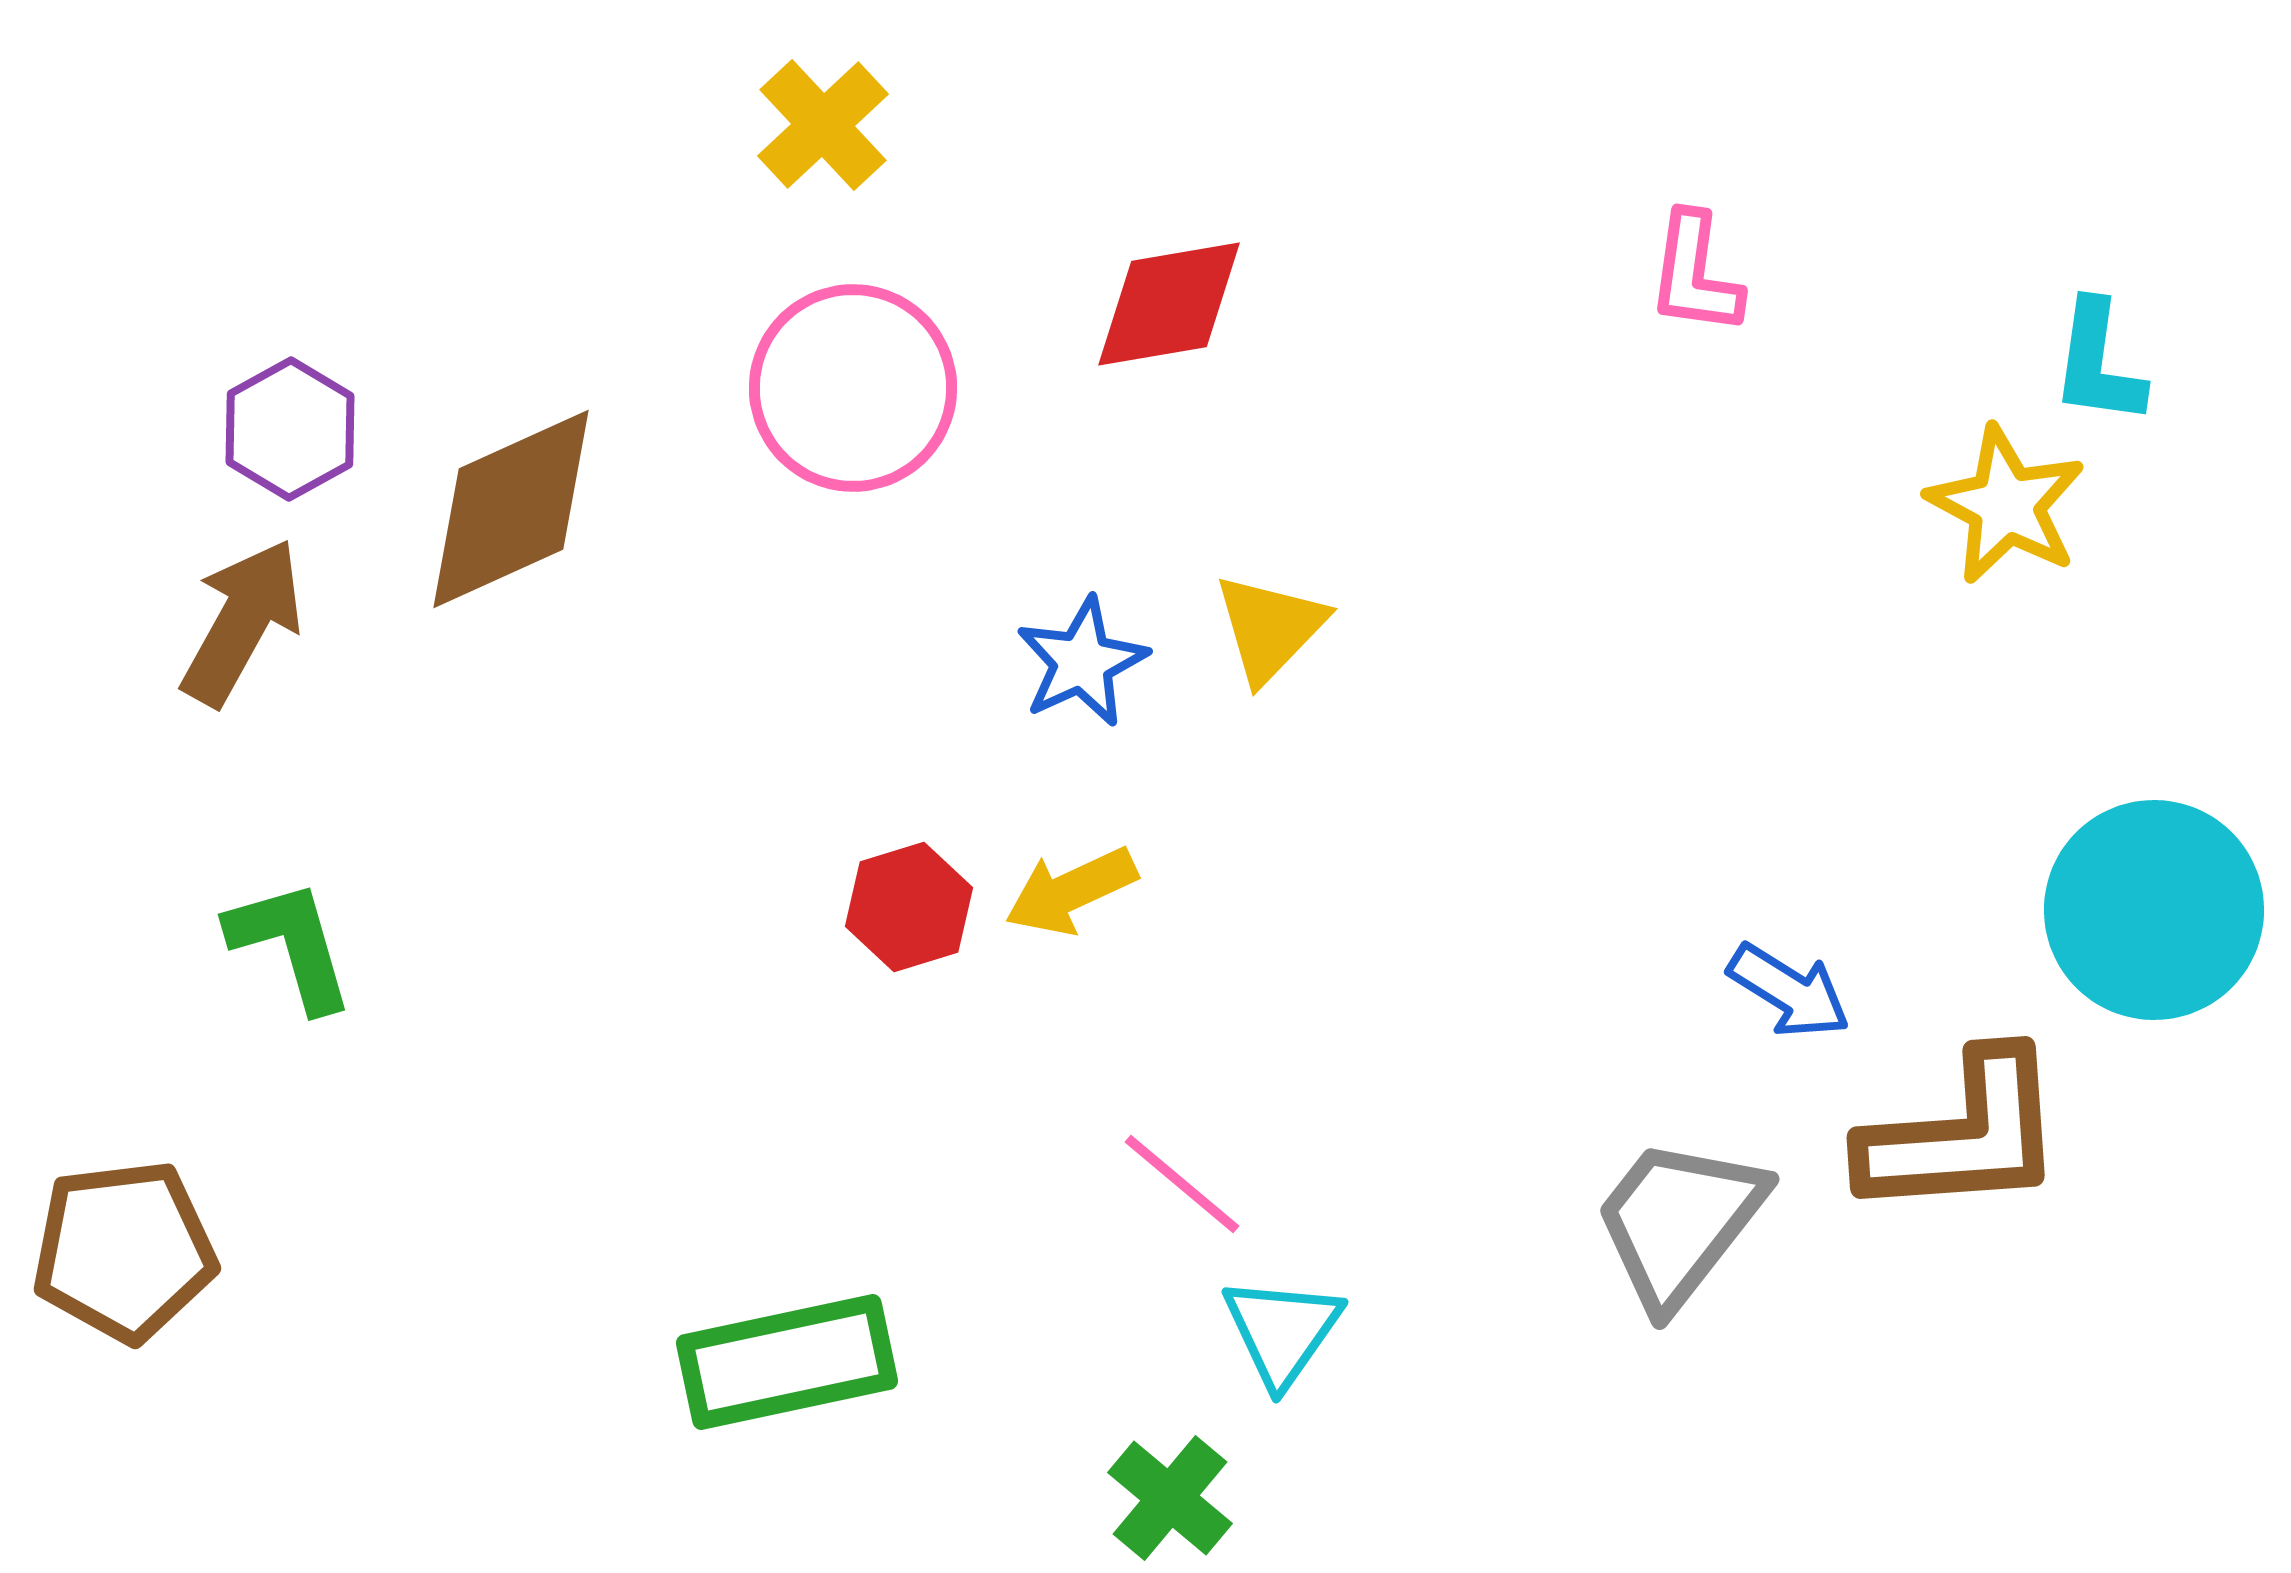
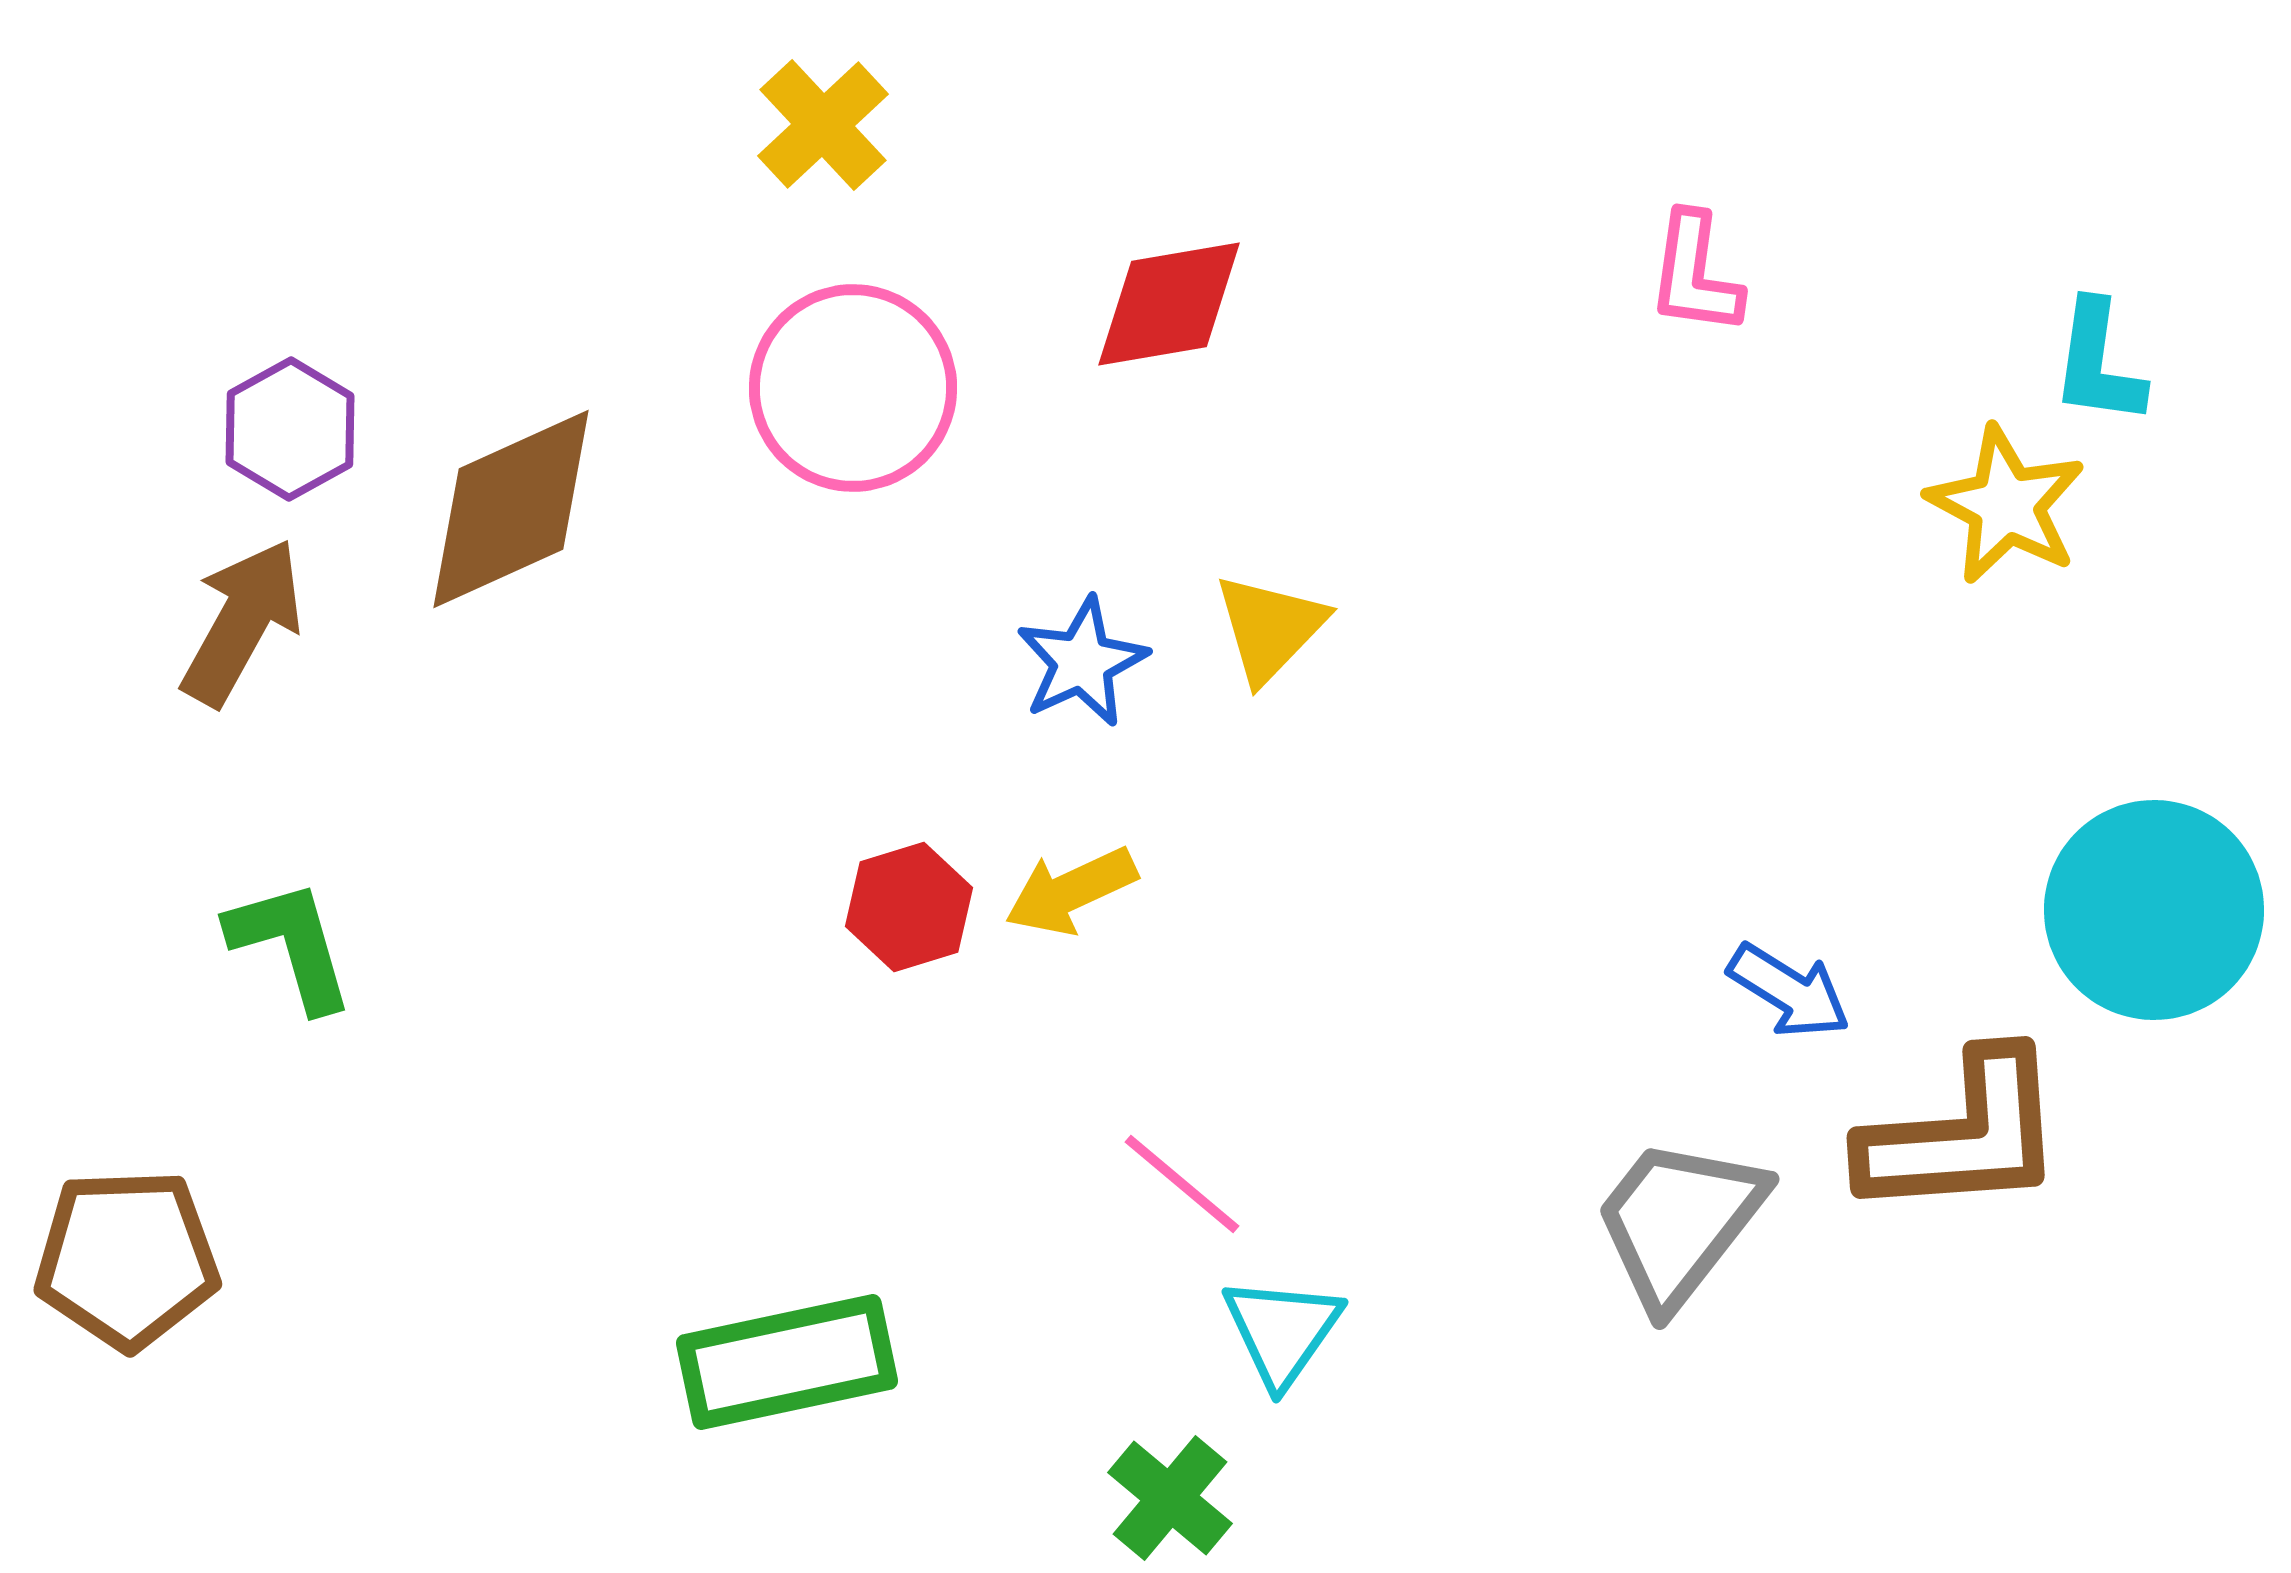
brown pentagon: moved 3 px right, 8 px down; rotated 5 degrees clockwise
